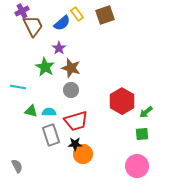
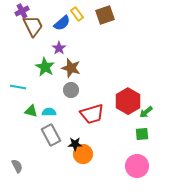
red hexagon: moved 6 px right
red trapezoid: moved 16 px right, 7 px up
gray rectangle: rotated 10 degrees counterclockwise
